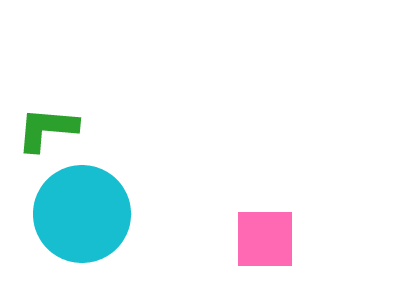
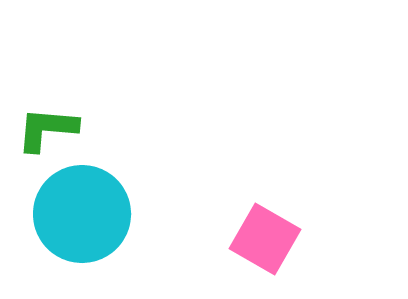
pink square: rotated 30 degrees clockwise
